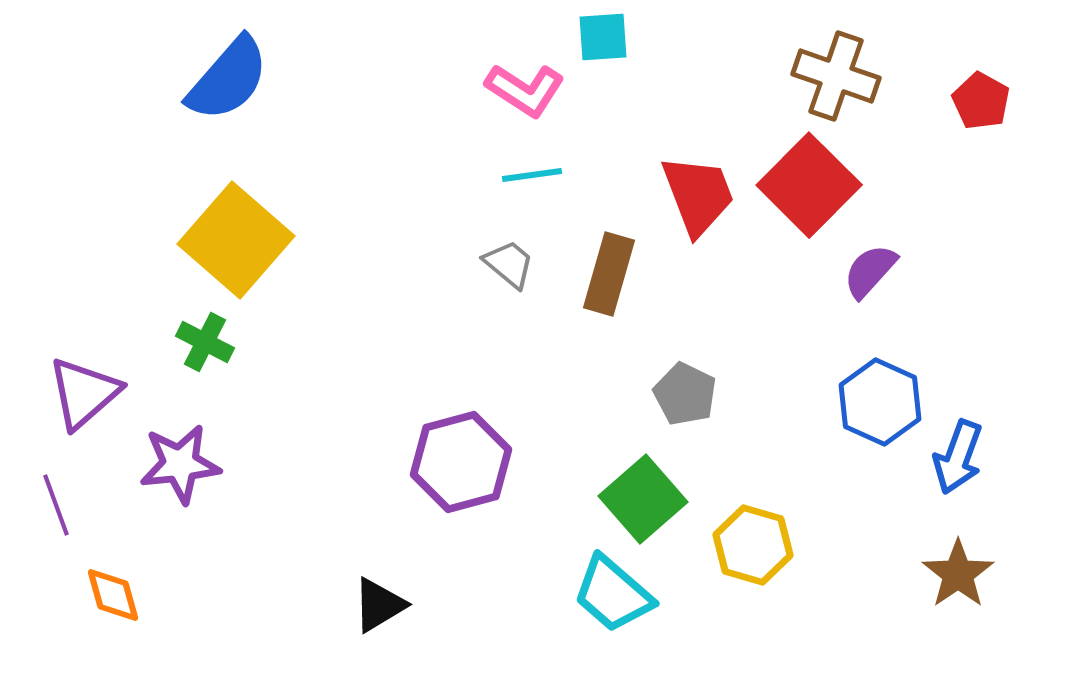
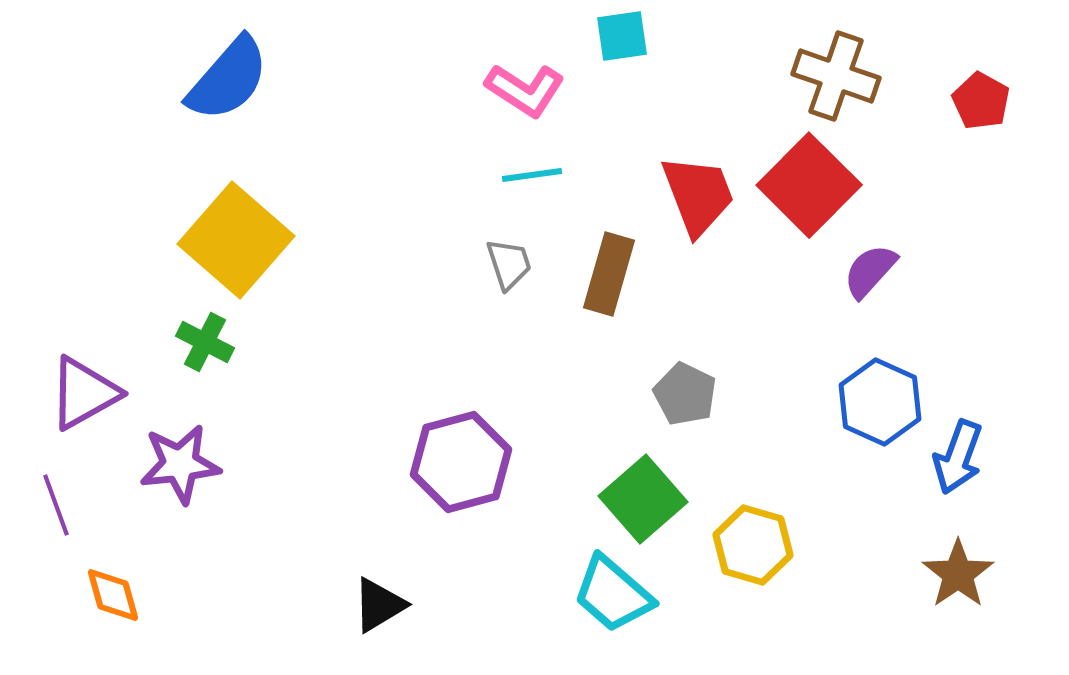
cyan square: moved 19 px right, 1 px up; rotated 4 degrees counterclockwise
gray trapezoid: rotated 32 degrees clockwise
purple triangle: rotated 12 degrees clockwise
